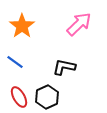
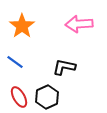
pink arrow: rotated 140 degrees counterclockwise
